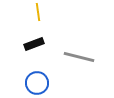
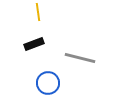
gray line: moved 1 px right, 1 px down
blue circle: moved 11 px right
